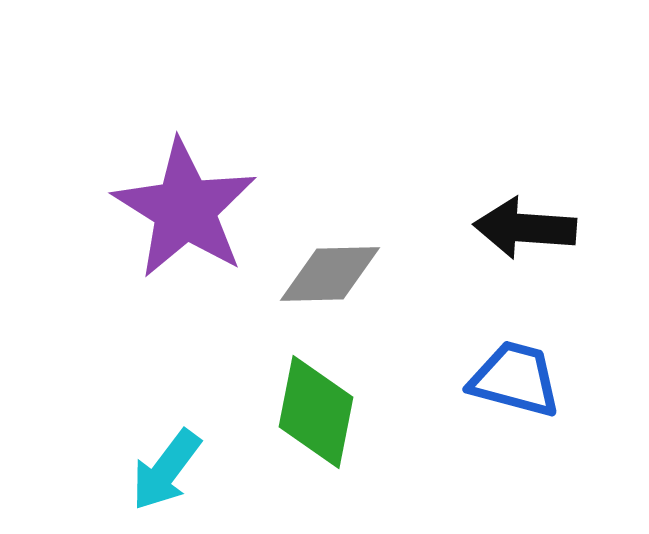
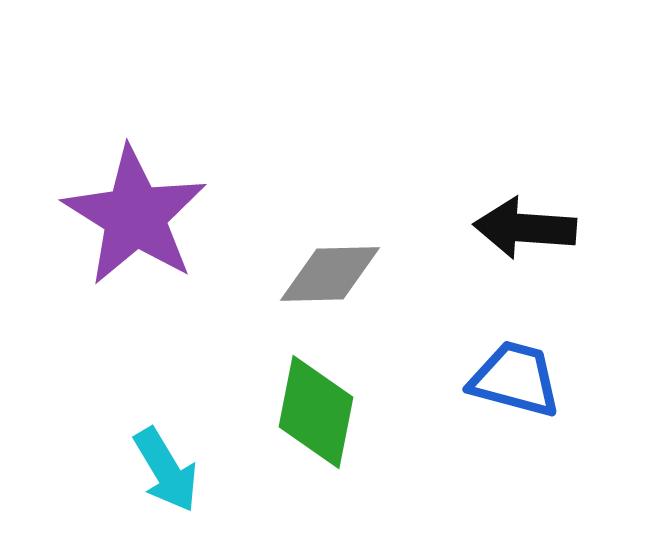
purple star: moved 50 px left, 7 px down
cyan arrow: rotated 68 degrees counterclockwise
